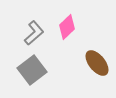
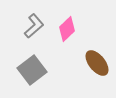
pink diamond: moved 2 px down
gray L-shape: moved 7 px up
